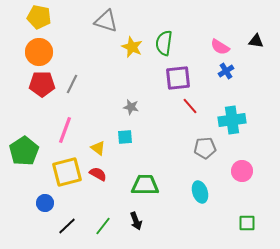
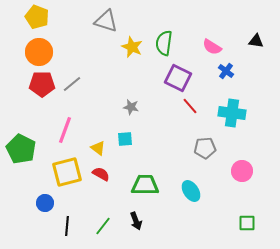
yellow pentagon: moved 2 px left; rotated 10 degrees clockwise
pink semicircle: moved 8 px left
blue cross: rotated 21 degrees counterclockwise
purple square: rotated 32 degrees clockwise
gray line: rotated 24 degrees clockwise
cyan cross: moved 7 px up; rotated 16 degrees clockwise
cyan square: moved 2 px down
green pentagon: moved 3 px left, 2 px up; rotated 12 degrees counterclockwise
red semicircle: moved 3 px right
cyan ellipse: moved 9 px left, 1 px up; rotated 15 degrees counterclockwise
black line: rotated 42 degrees counterclockwise
